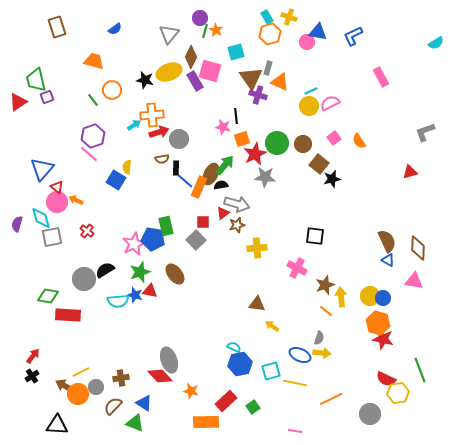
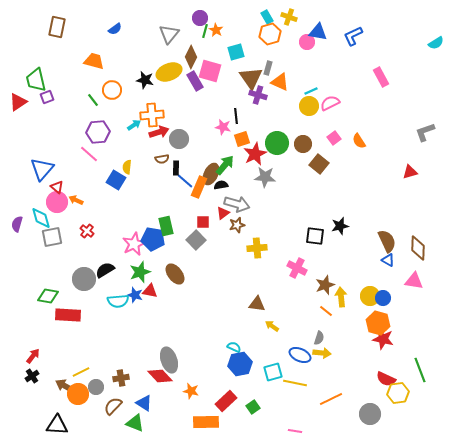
brown rectangle at (57, 27): rotated 30 degrees clockwise
purple hexagon at (93, 136): moved 5 px right, 4 px up; rotated 15 degrees clockwise
black star at (332, 179): moved 8 px right, 47 px down
cyan square at (271, 371): moved 2 px right, 1 px down
